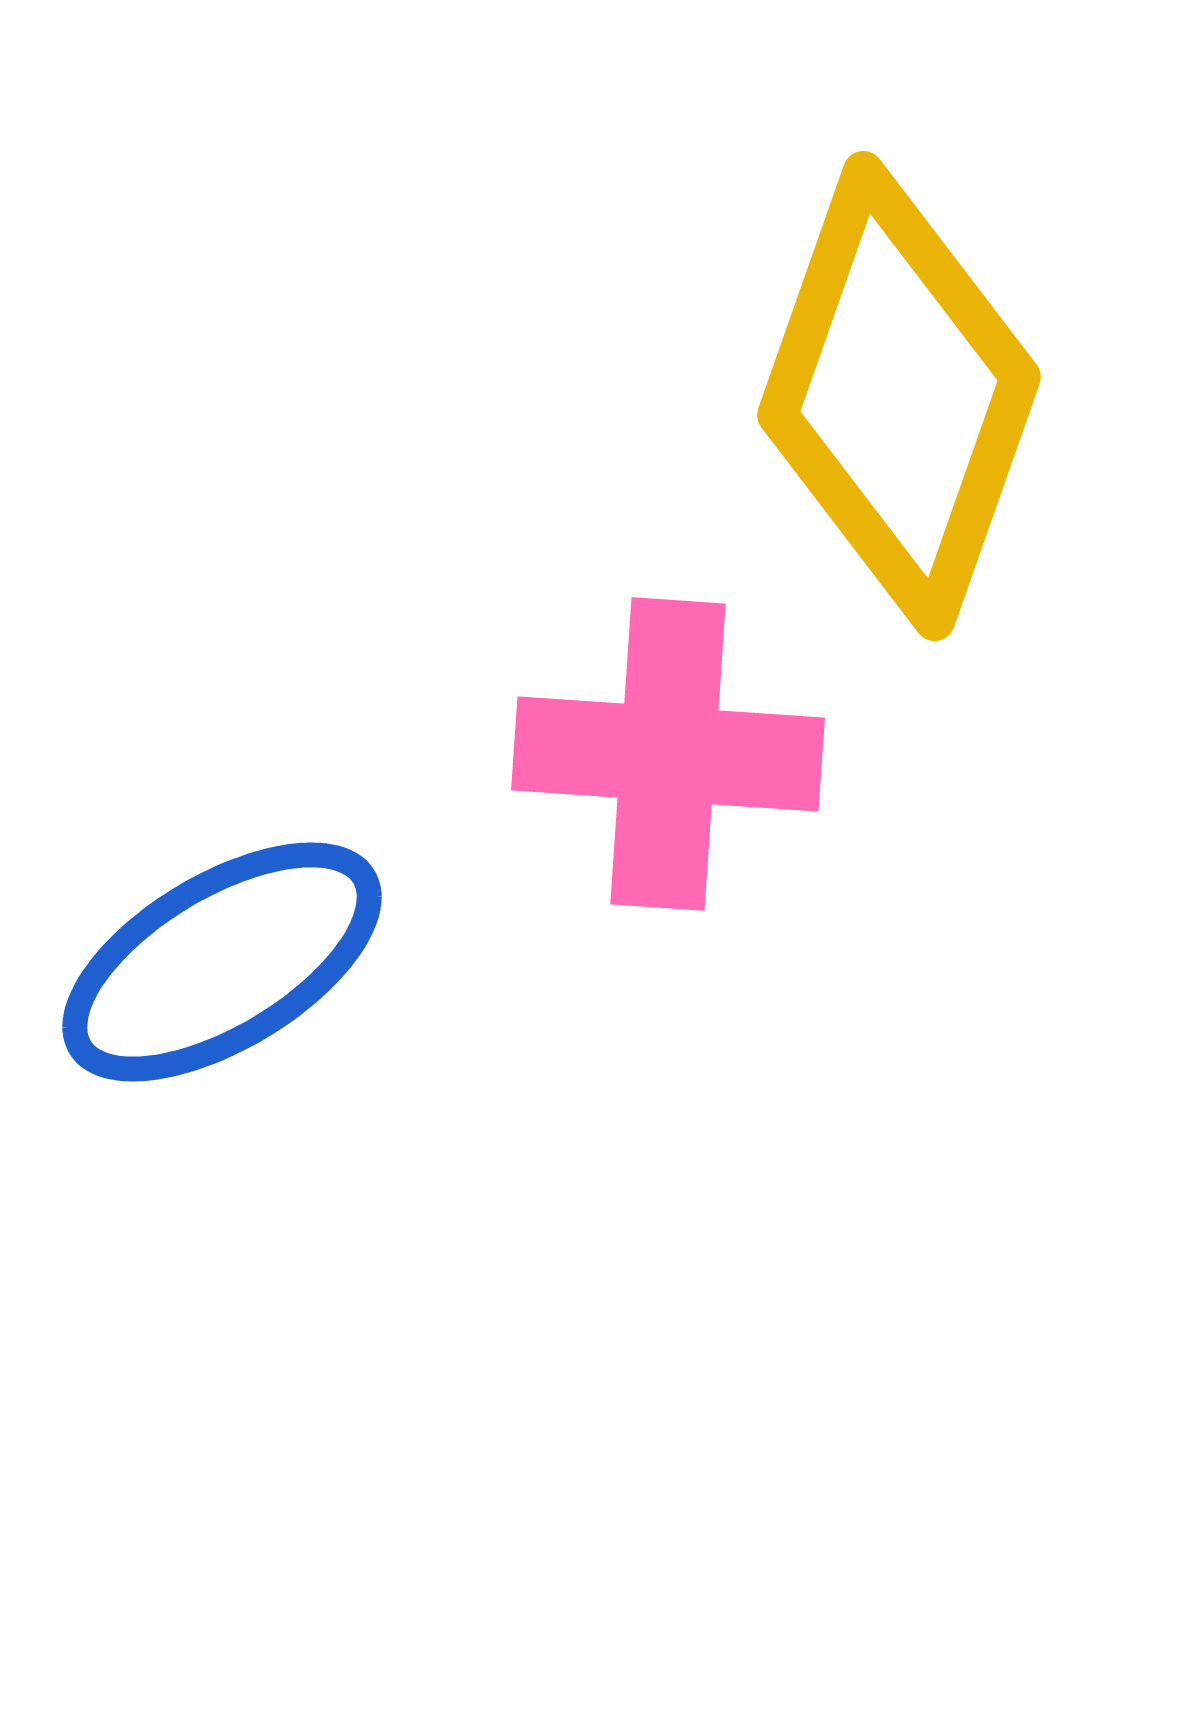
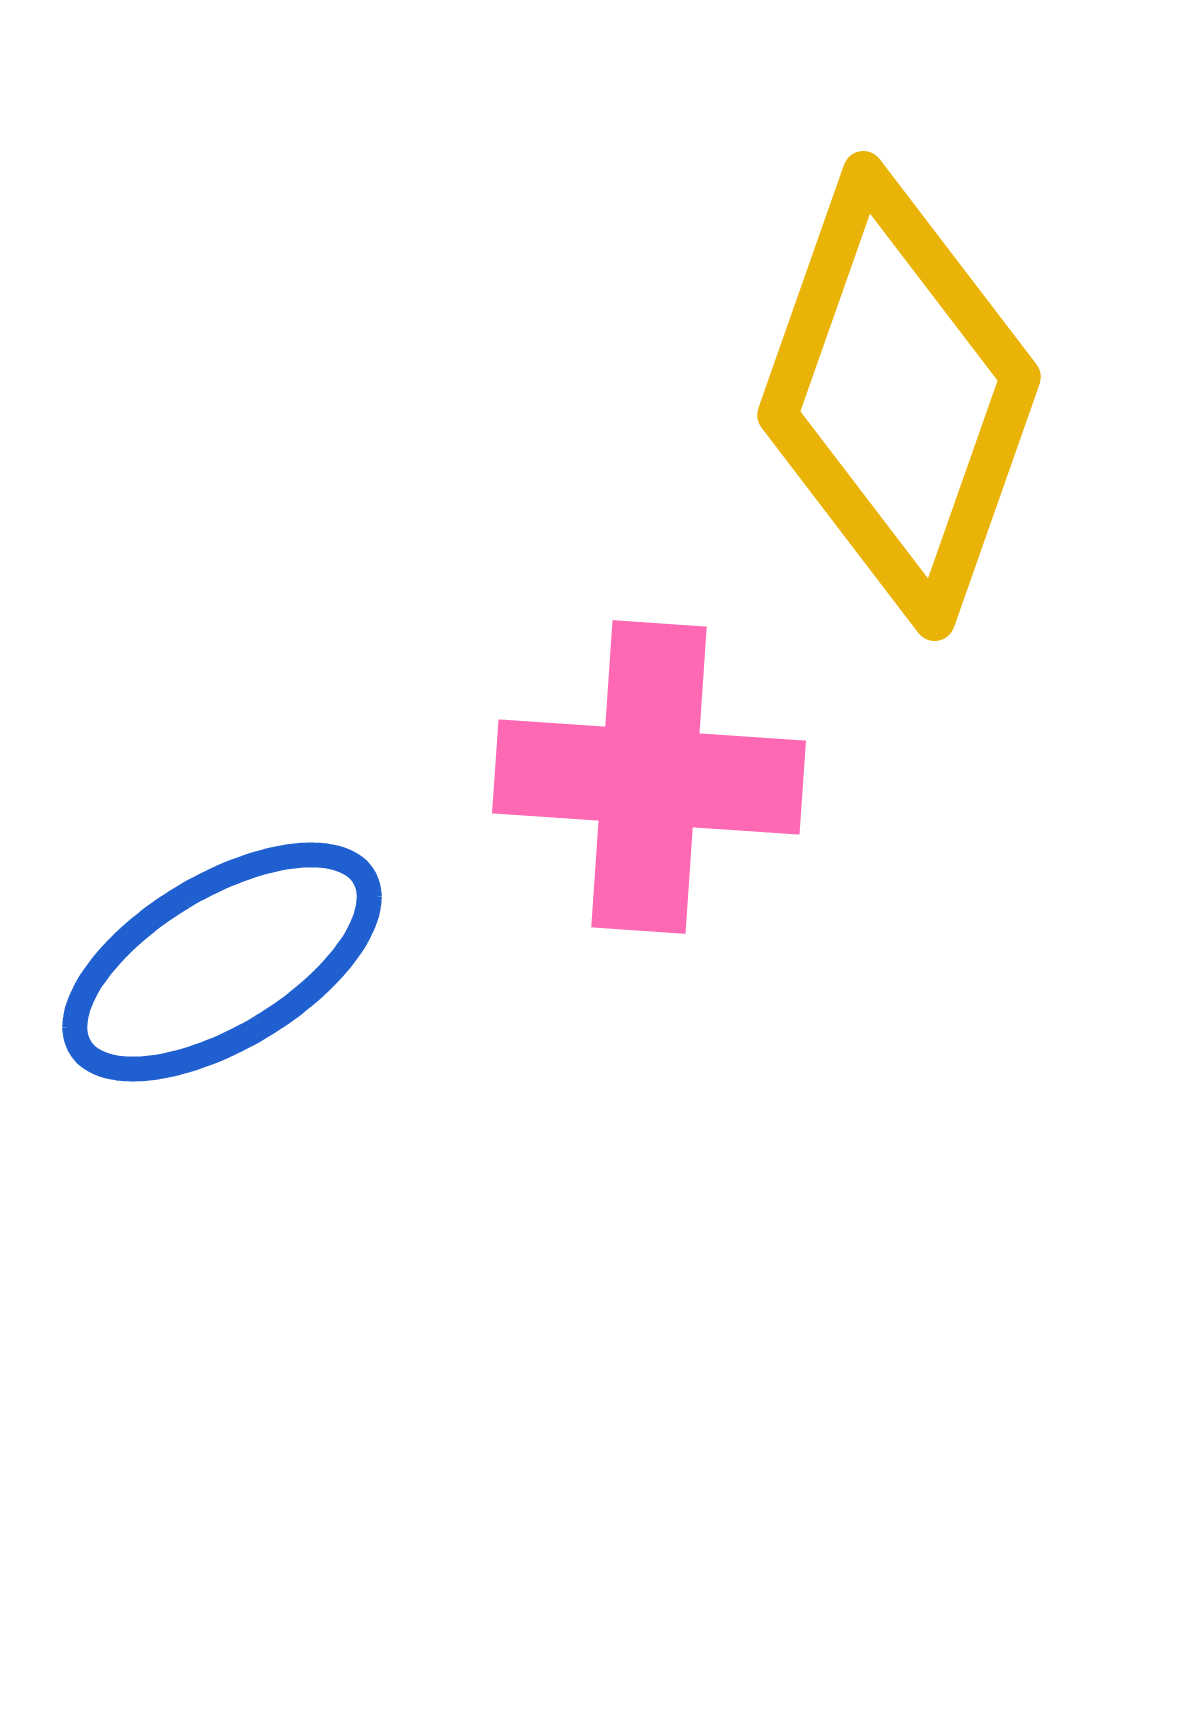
pink cross: moved 19 px left, 23 px down
